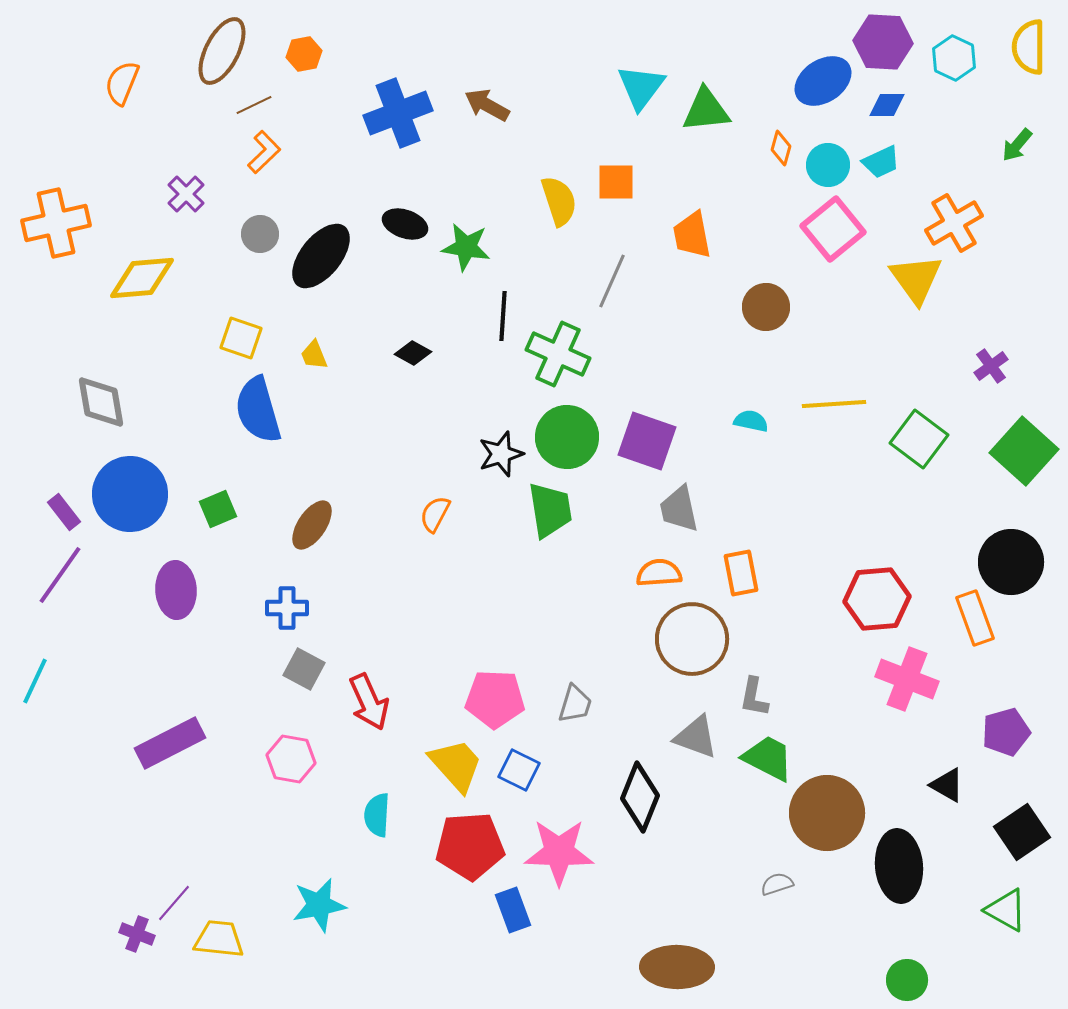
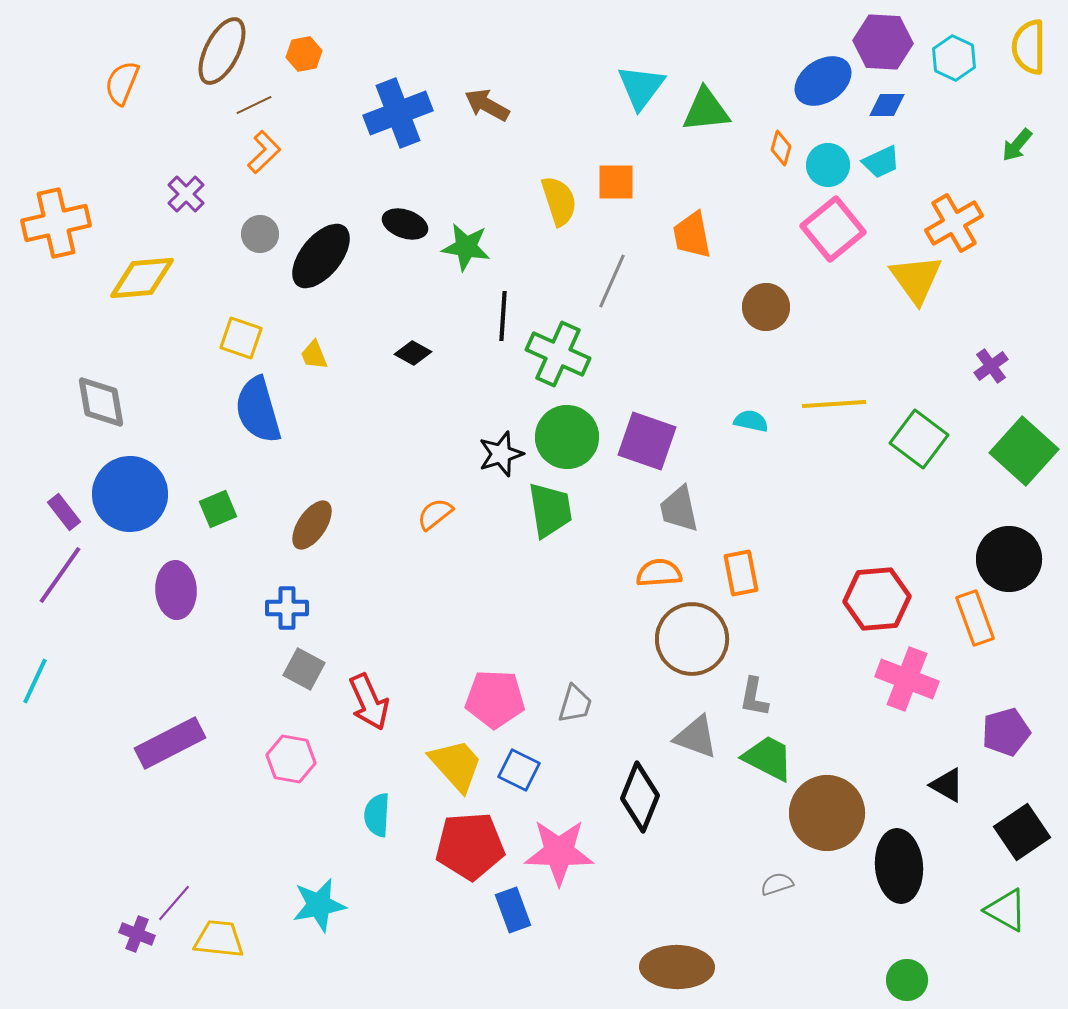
orange semicircle at (435, 514): rotated 24 degrees clockwise
black circle at (1011, 562): moved 2 px left, 3 px up
